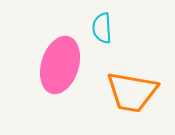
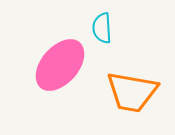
pink ellipse: rotated 24 degrees clockwise
